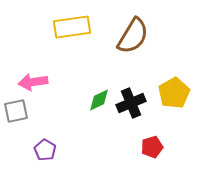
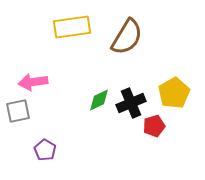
brown semicircle: moved 6 px left, 1 px down
gray square: moved 2 px right
red pentagon: moved 2 px right, 21 px up
